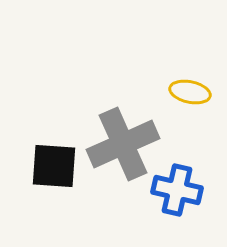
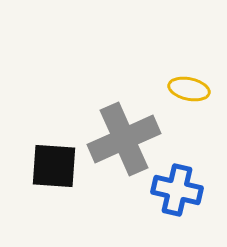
yellow ellipse: moved 1 px left, 3 px up
gray cross: moved 1 px right, 5 px up
